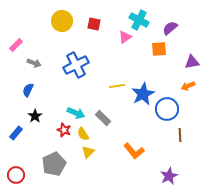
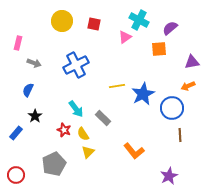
pink rectangle: moved 2 px right, 2 px up; rotated 32 degrees counterclockwise
blue circle: moved 5 px right, 1 px up
cyan arrow: moved 4 px up; rotated 30 degrees clockwise
